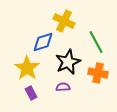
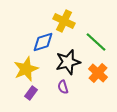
green line: rotated 20 degrees counterclockwise
black star: rotated 10 degrees clockwise
yellow star: moved 1 px left, 1 px down; rotated 15 degrees clockwise
orange cross: rotated 30 degrees clockwise
purple semicircle: rotated 104 degrees counterclockwise
purple rectangle: rotated 64 degrees clockwise
